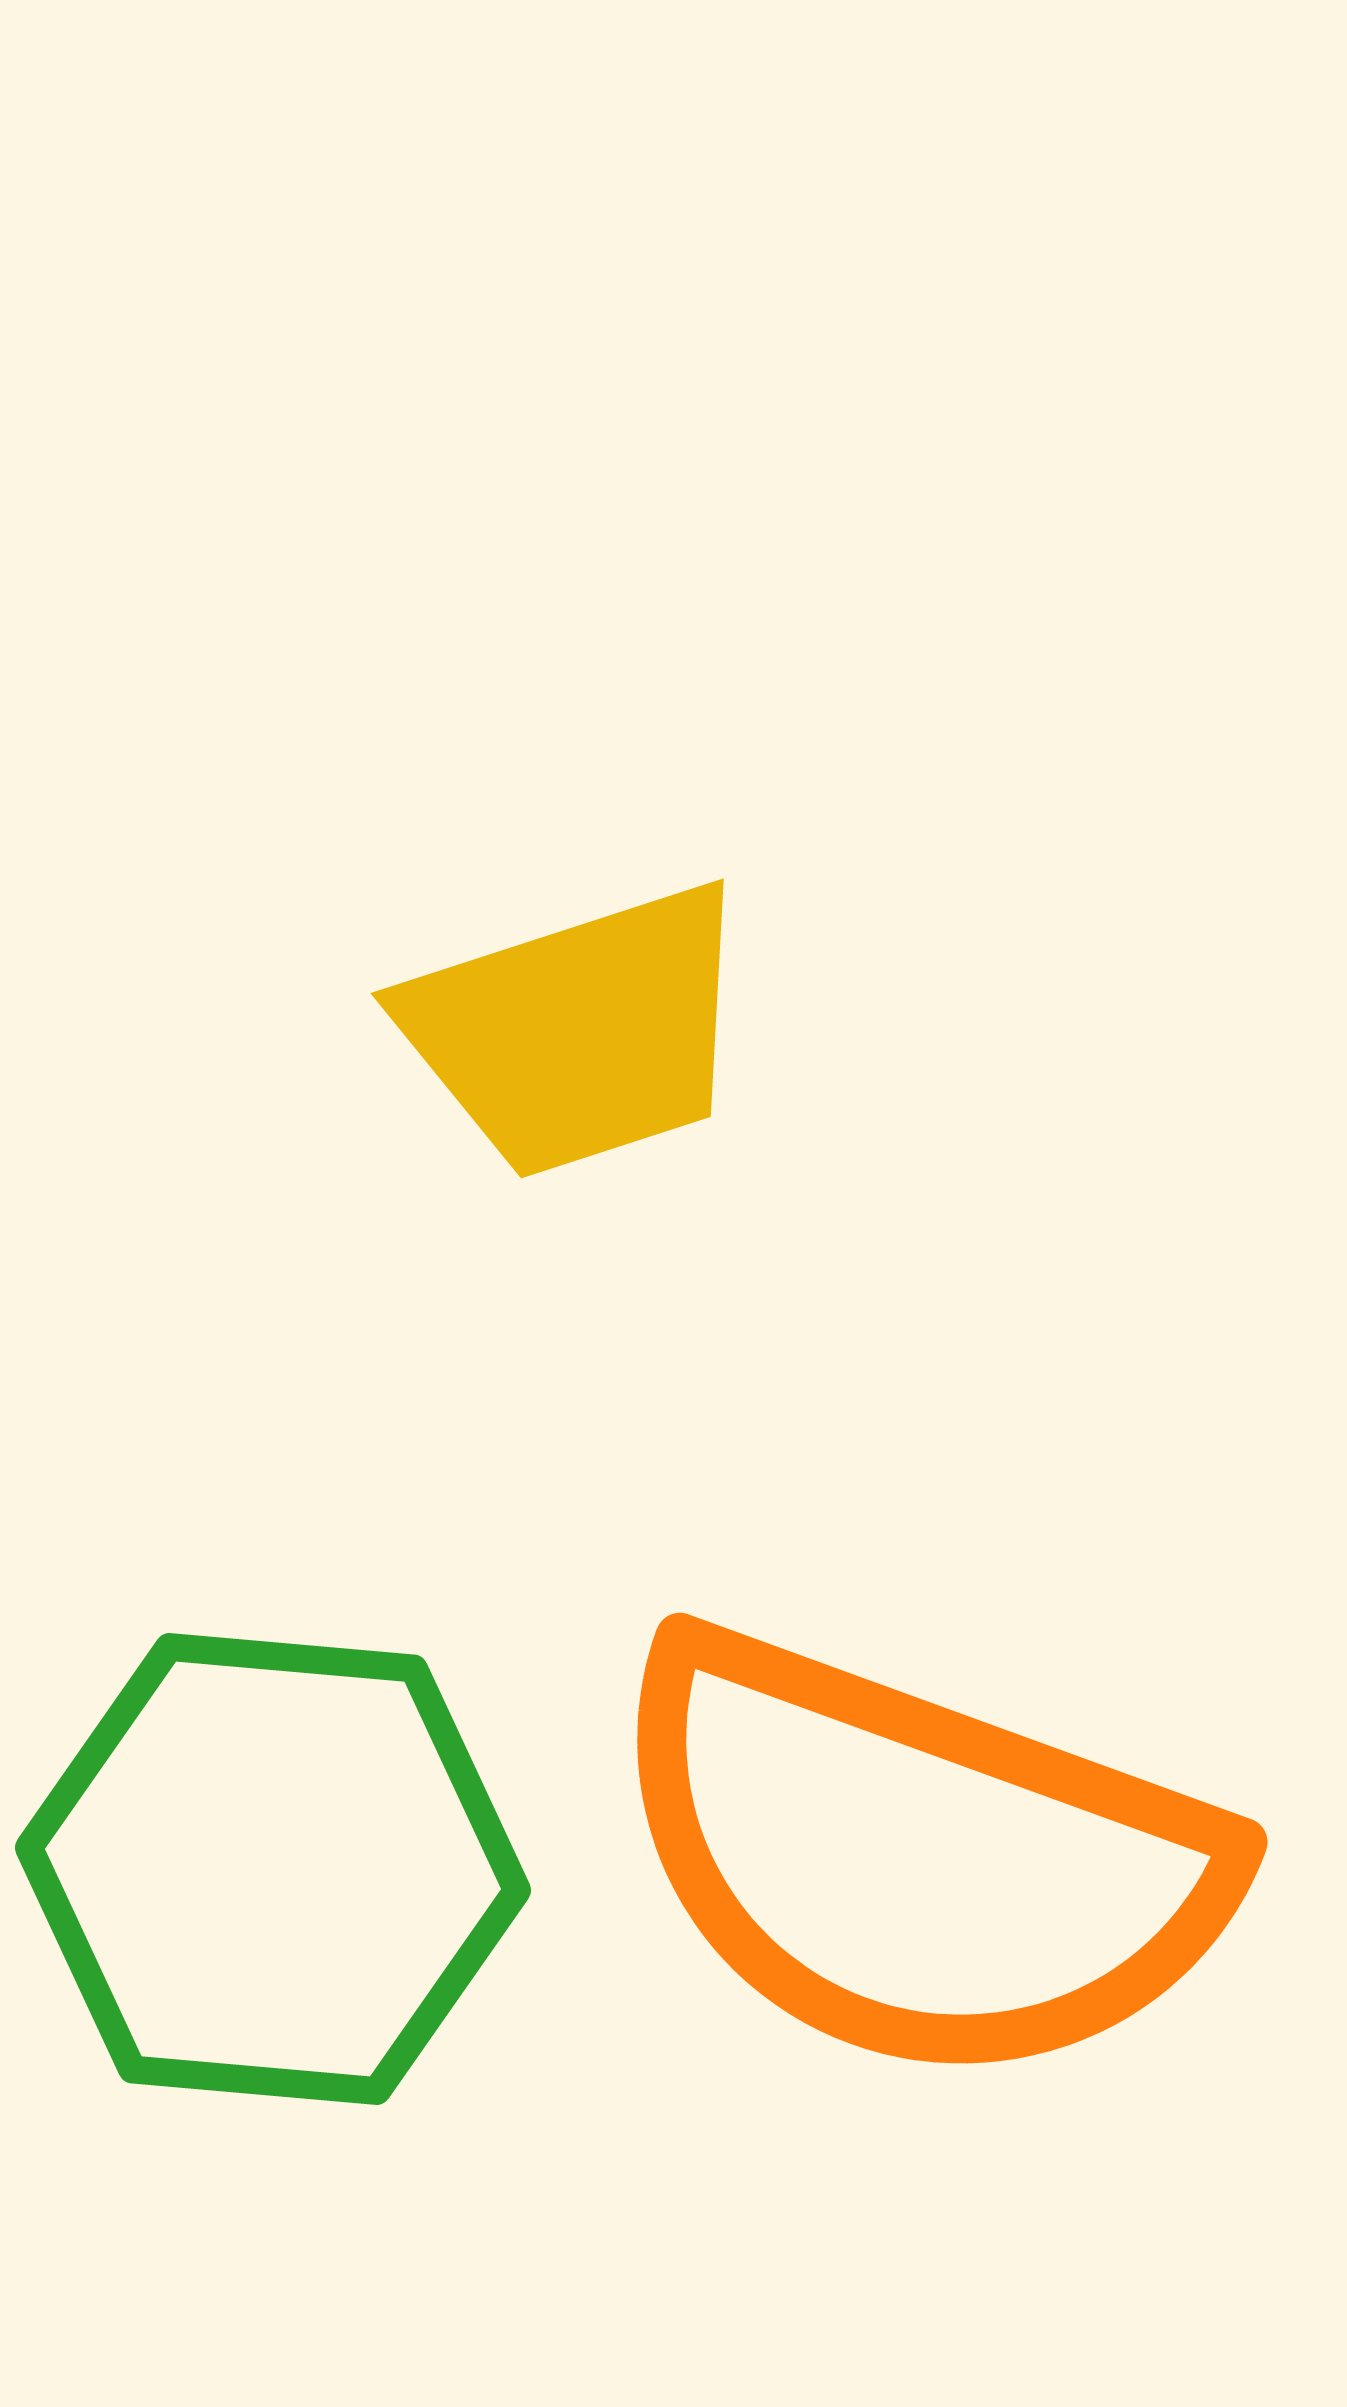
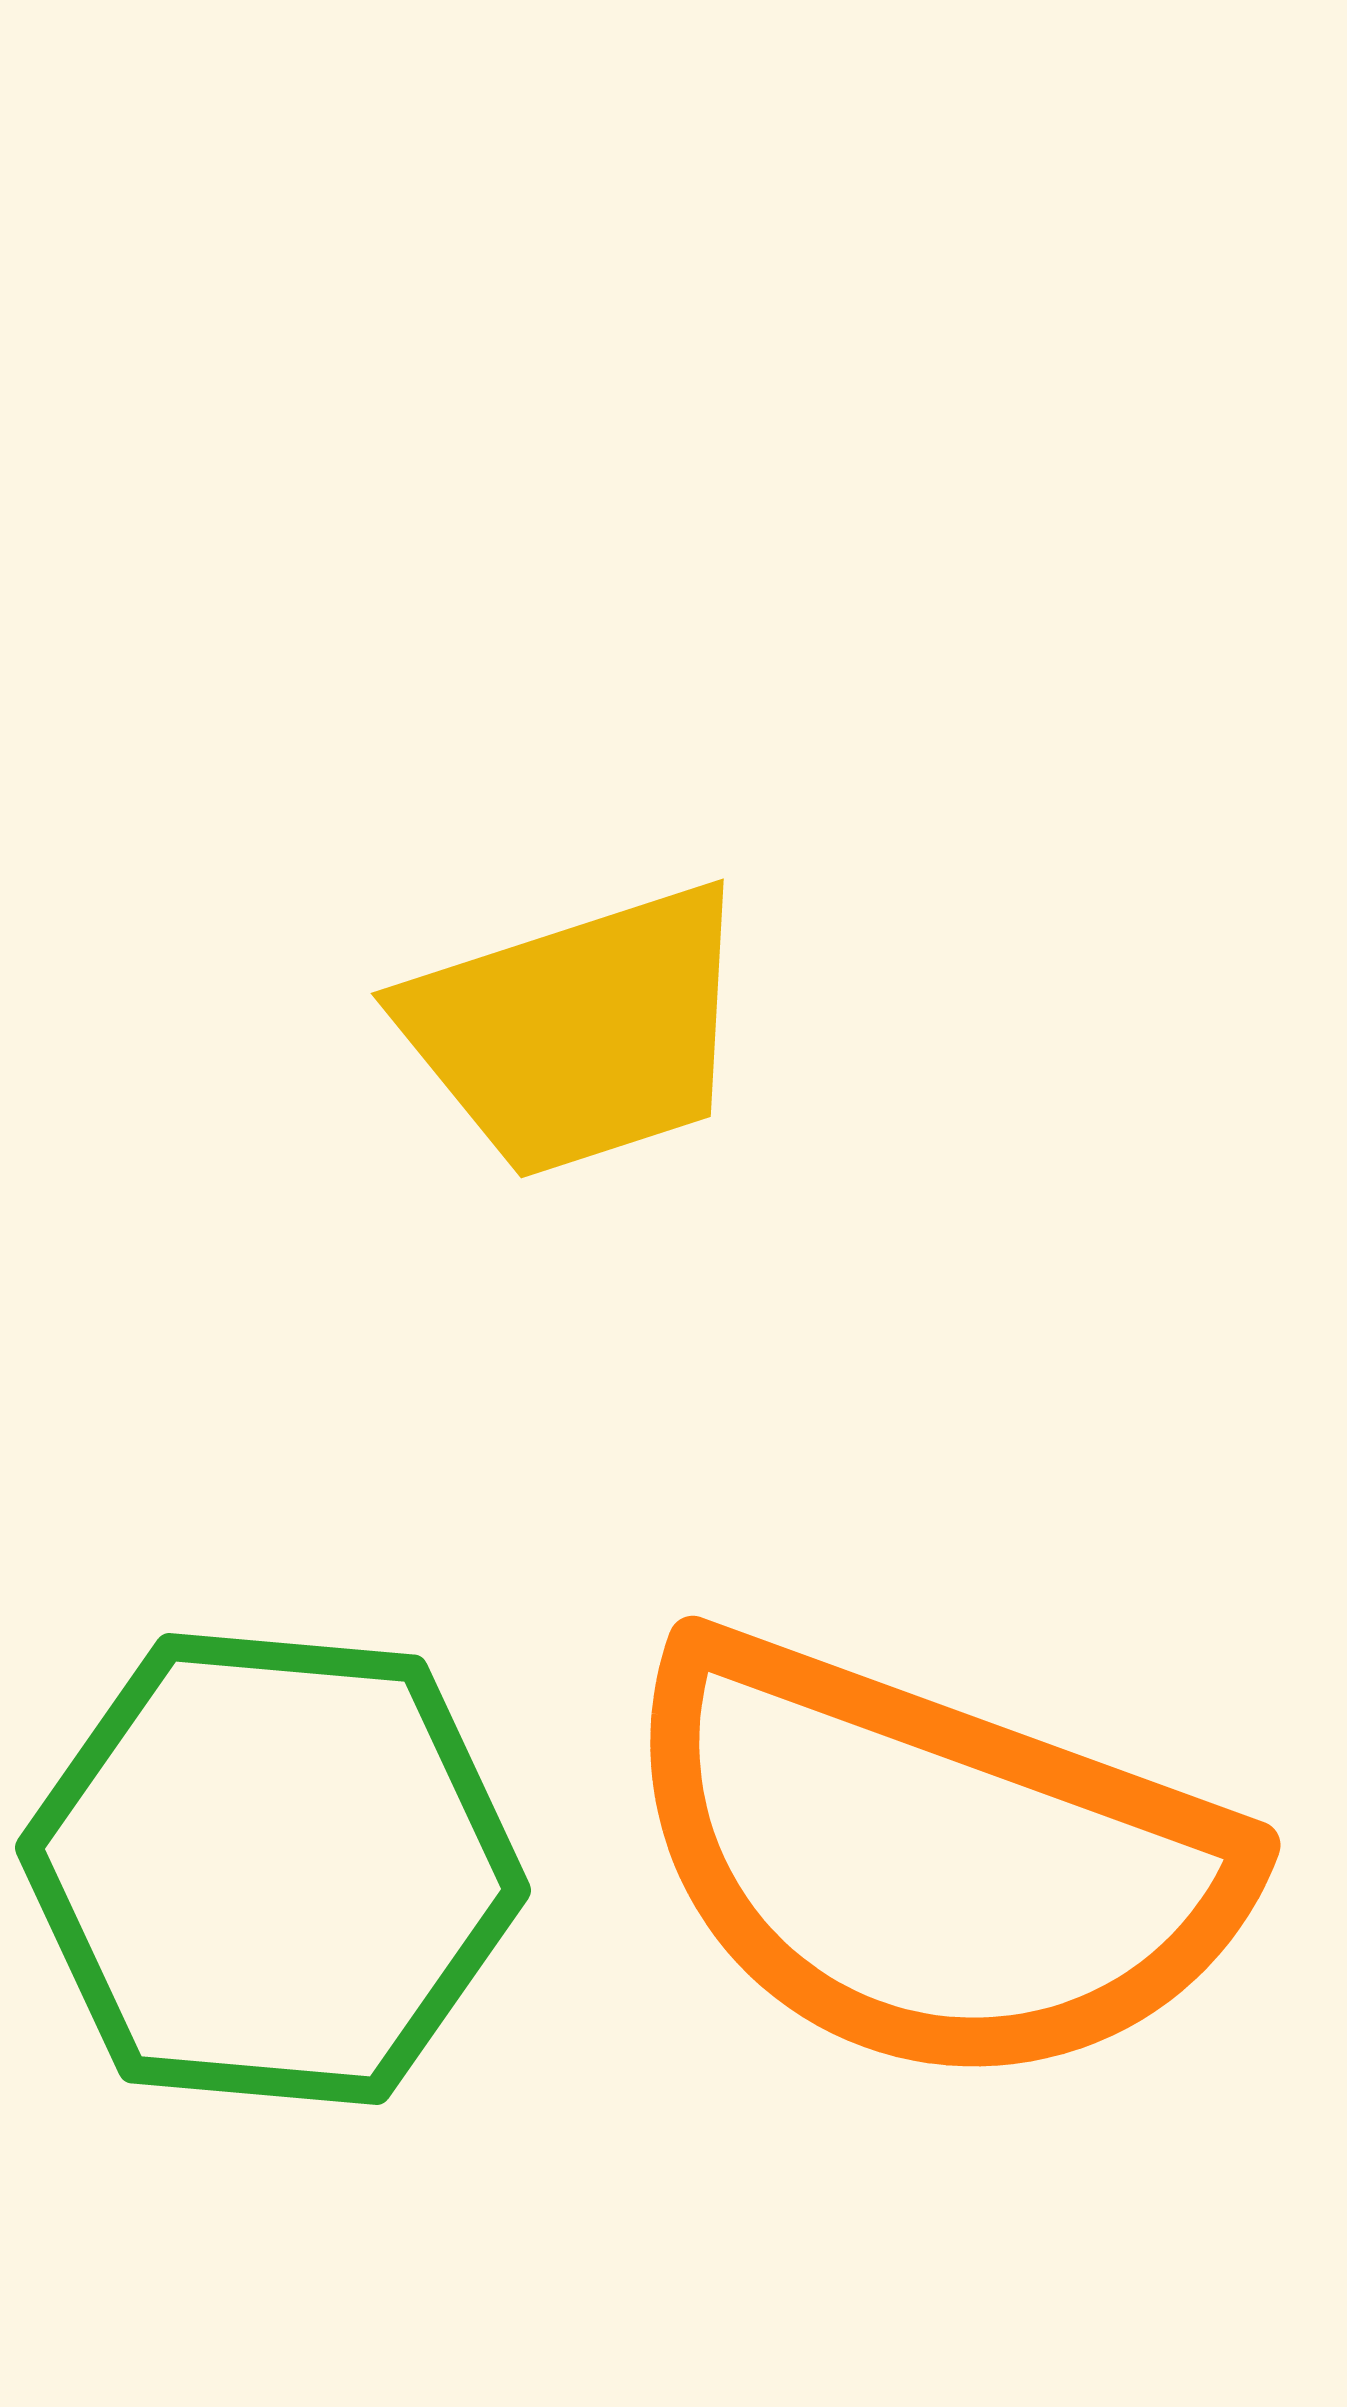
orange semicircle: moved 13 px right, 3 px down
